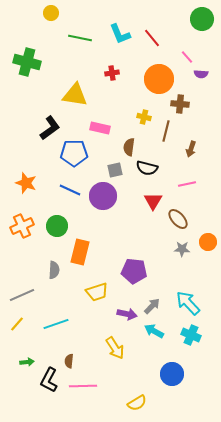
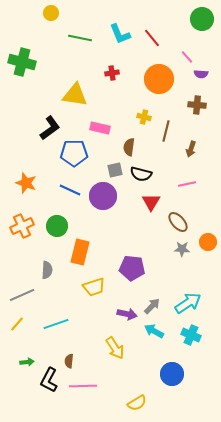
green cross at (27, 62): moved 5 px left
brown cross at (180, 104): moved 17 px right, 1 px down
black semicircle at (147, 168): moved 6 px left, 6 px down
red triangle at (153, 201): moved 2 px left, 1 px down
brown ellipse at (178, 219): moved 3 px down
gray semicircle at (54, 270): moved 7 px left
purple pentagon at (134, 271): moved 2 px left, 3 px up
yellow trapezoid at (97, 292): moved 3 px left, 5 px up
cyan arrow at (188, 303): rotated 100 degrees clockwise
